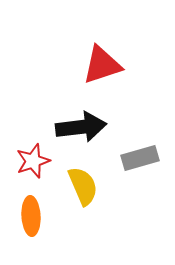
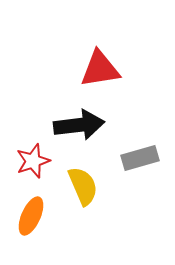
red triangle: moved 2 px left, 4 px down; rotated 9 degrees clockwise
black arrow: moved 2 px left, 2 px up
orange ellipse: rotated 27 degrees clockwise
